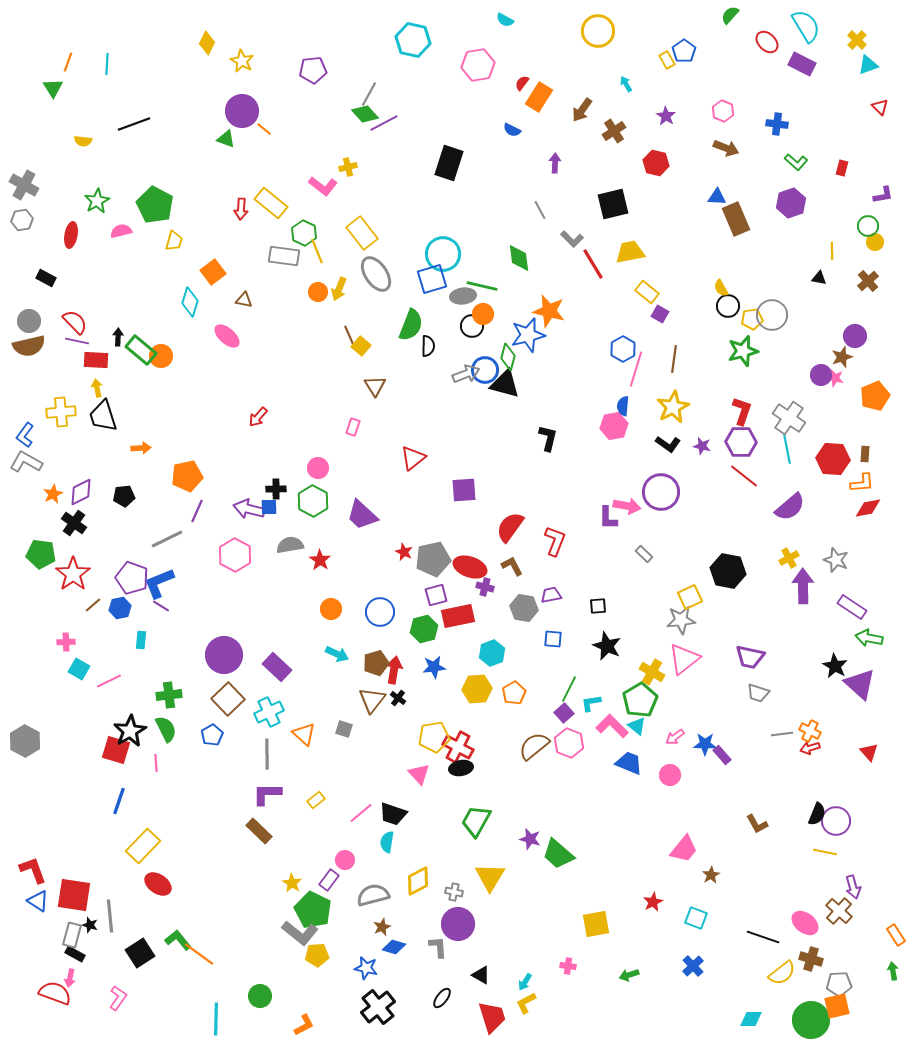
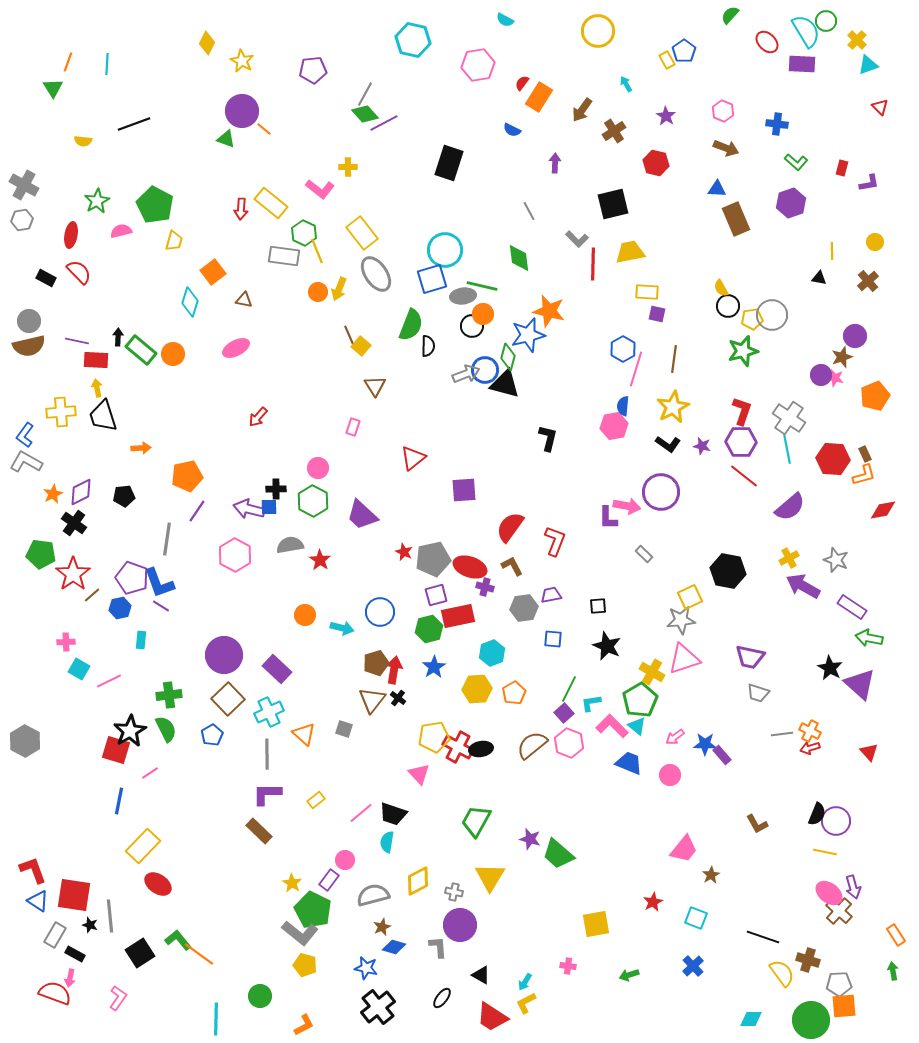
cyan semicircle at (806, 26): moved 5 px down
purple rectangle at (802, 64): rotated 24 degrees counterclockwise
gray line at (369, 94): moved 4 px left
yellow cross at (348, 167): rotated 12 degrees clockwise
pink L-shape at (323, 186): moved 3 px left, 3 px down
purple L-shape at (883, 195): moved 14 px left, 12 px up
blue triangle at (717, 197): moved 8 px up
gray line at (540, 210): moved 11 px left, 1 px down
green circle at (868, 226): moved 42 px left, 205 px up
gray L-shape at (572, 239): moved 5 px right
cyan circle at (443, 254): moved 2 px right, 4 px up
red line at (593, 264): rotated 32 degrees clockwise
yellow rectangle at (647, 292): rotated 35 degrees counterclockwise
purple square at (660, 314): moved 3 px left; rotated 18 degrees counterclockwise
red semicircle at (75, 322): moved 4 px right, 50 px up
pink ellipse at (227, 336): moved 9 px right, 12 px down; rotated 68 degrees counterclockwise
orange circle at (161, 356): moved 12 px right, 2 px up
brown rectangle at (865, 454): rotated 28 degrees counterclockwise
orange L-shape at (862, 483): moved 2 px right, 8 px up; rotated 10 degrees counterclockwise
red diamond at (868, 508): moved 15 px right, 2 px down
purple line at (197, 511): rotated 10 degrees clockwise
gray line at (167, 539): rotated 56 degrees counterclockwise
blue L-shape at (159, 583): rotated 88 degrees counterclockwise
purple arrow at (803, 586): rotated 60 degrees counterclockwise
brown line at (93, 605): moved 1 px left, 10 px up
gray hexagon at (524, 608): rotated 16 degrees counterclockwise
orange circle at (331, 609): moved 26 px left, 6 px down
green hexagon at (424, 629): moved 5 px right
cyan arrow at (337, 654): moved 5 px right, 26 px up; rotated 10 degrees counterclockwise
pink triangle at (684, 659): rotated 20 degrees clockwise
black star at (835, 666): moved 5 px left, 2 px down
purple rectangle at (277, 667): moved 2 px down
blue star at (434, 667): rotated 25 degrees counterclockwise
brown semicircle at (534, 746): moved 2 px left, 1 px up
pink line at (156, 763): moved 6 px left, 10 px down; rotated 60 degrees clockwise
black ellipse at (461, 768): moved 20 px right, 19 px up
blue line at (119, 801): rotated 8 degrees counterclockwise
pink ellipse at (805, 923): moved 24 px right, 30 px up
purple circle at (458, 924): moved 2 px right, 1 px down
gray rectangle at (72, 935): moved 17 px left; rotated 15 degrees clockwise
yellow pentagon at (317, 955): moved 12 px left, 10 px down; rotated 20 degrees clockwise
brown cross at (811, 959): moved 3 px left, 1 px down
yellow semicircle at (782, 973): rotated 88 degrees counterclockwise
orange square at (837, 1006): moved 7 px right; rotated 8 degrees clockwise
red trapezoid at (492, 1017): rotated 140 degrees clockwise
